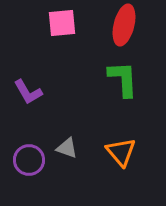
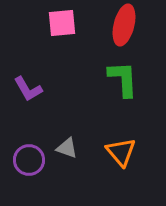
purple L-shape: moved 3 px up
